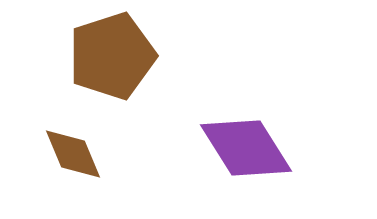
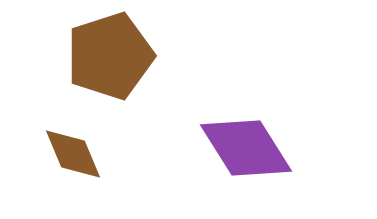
brown pentagon: moved 2 px left
